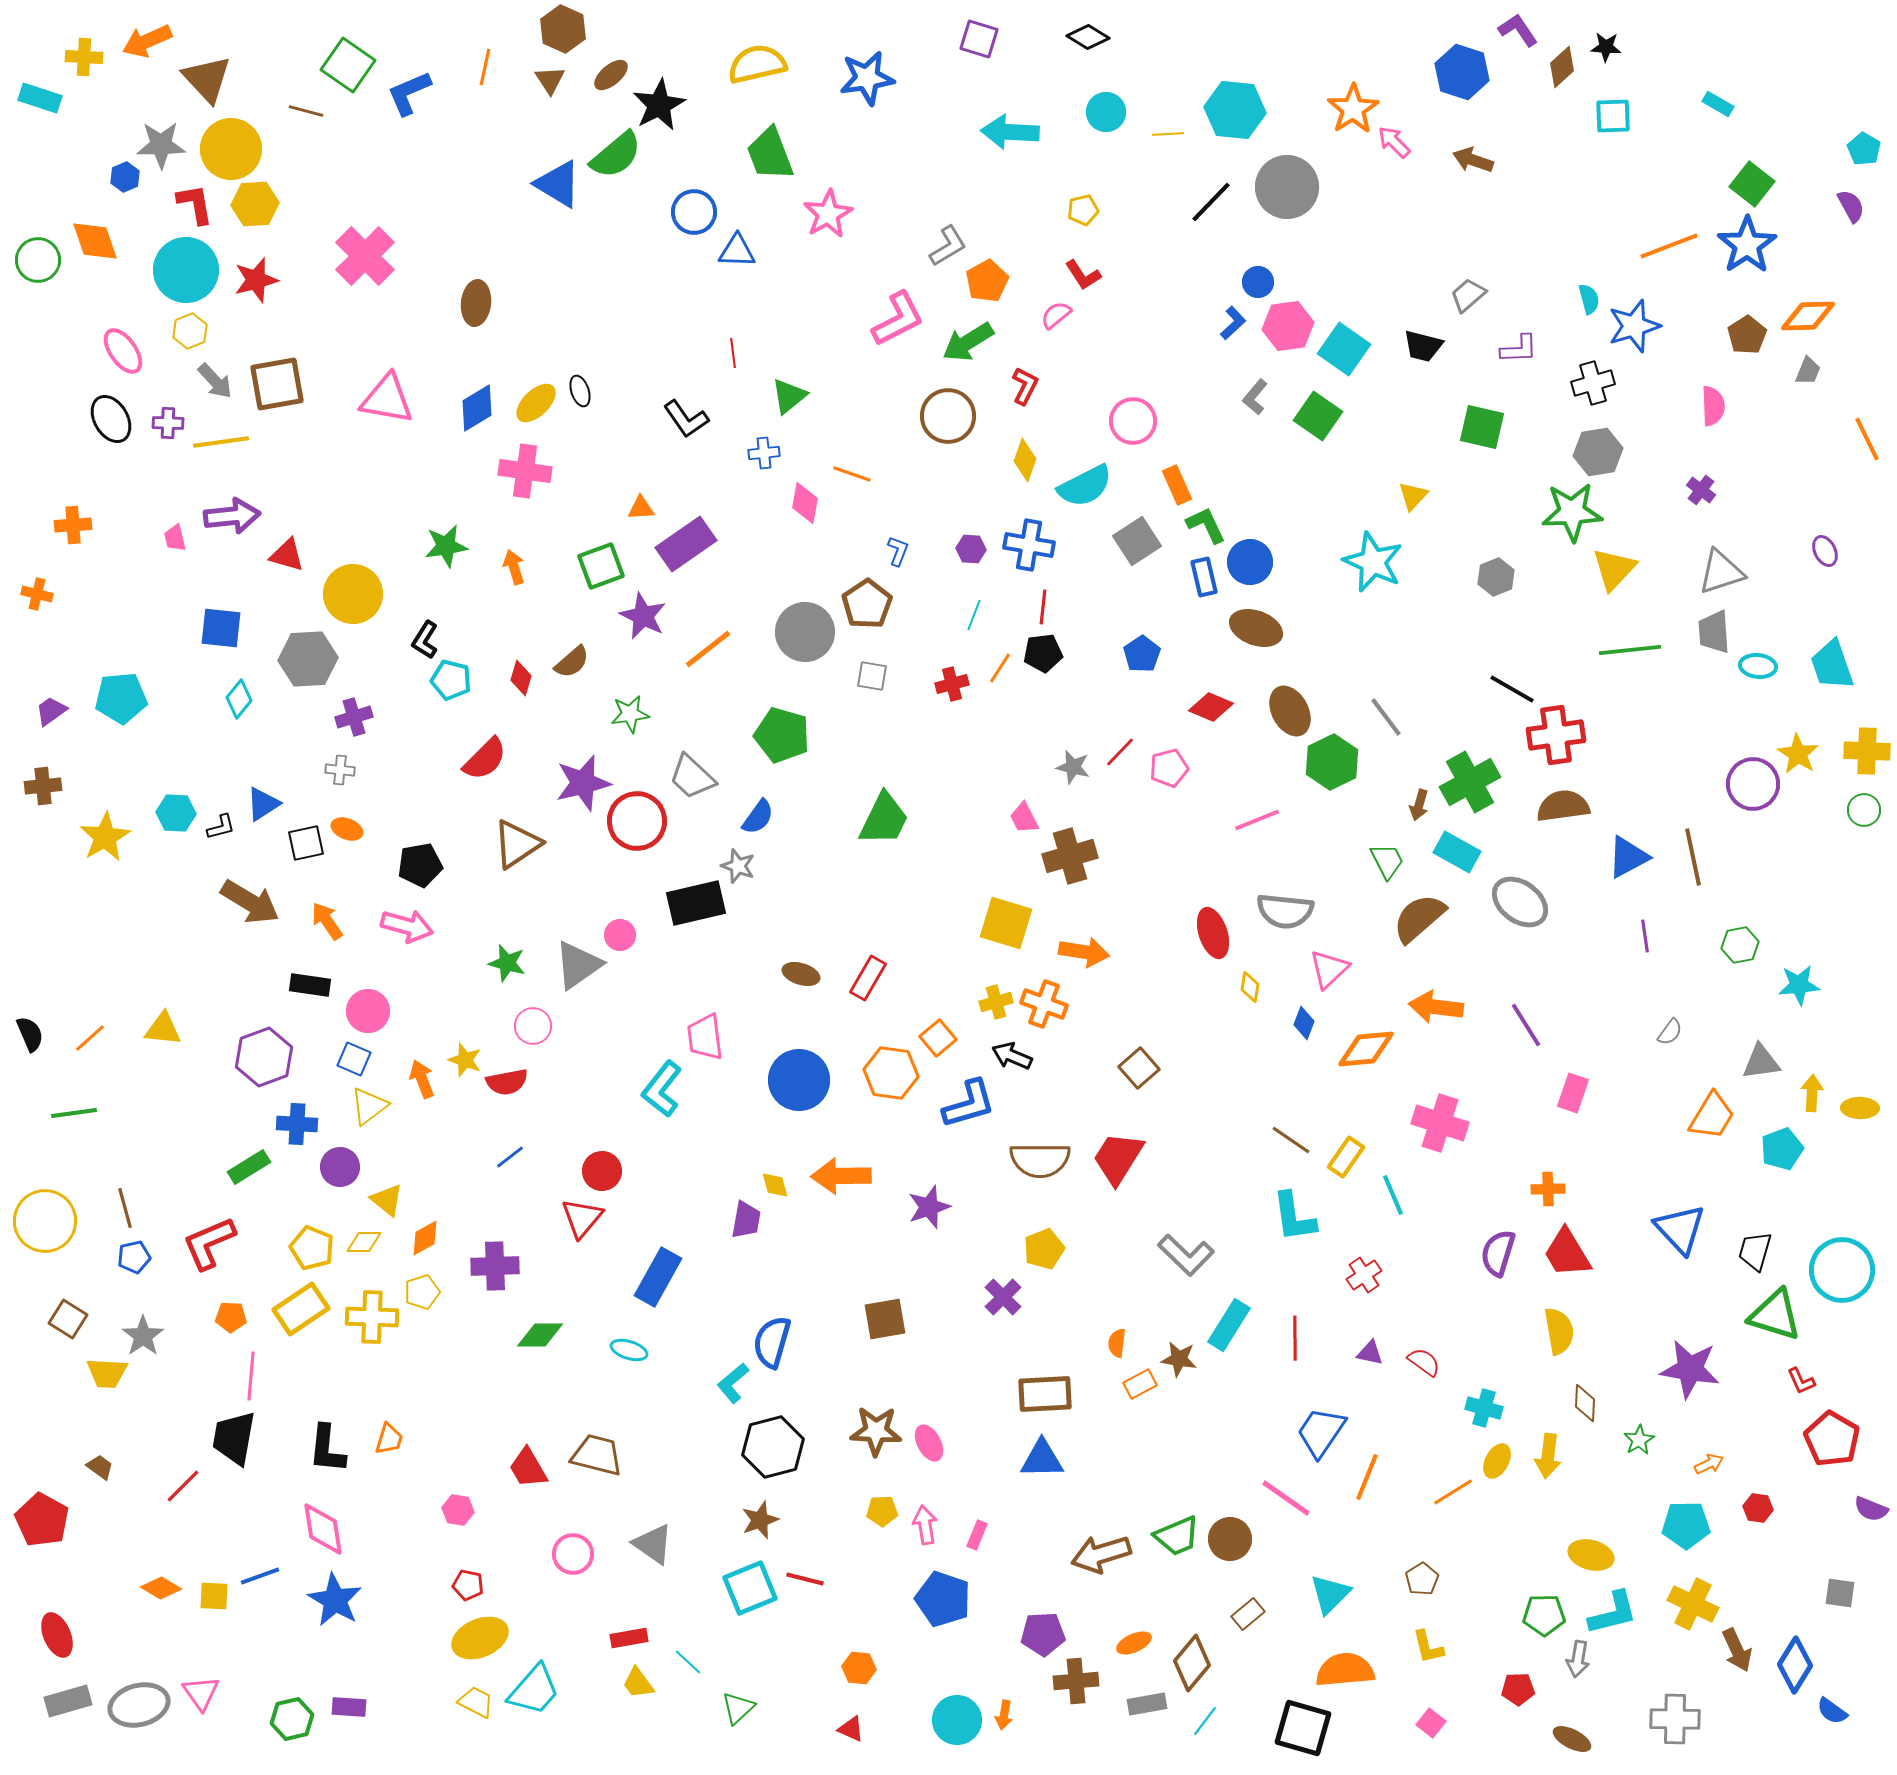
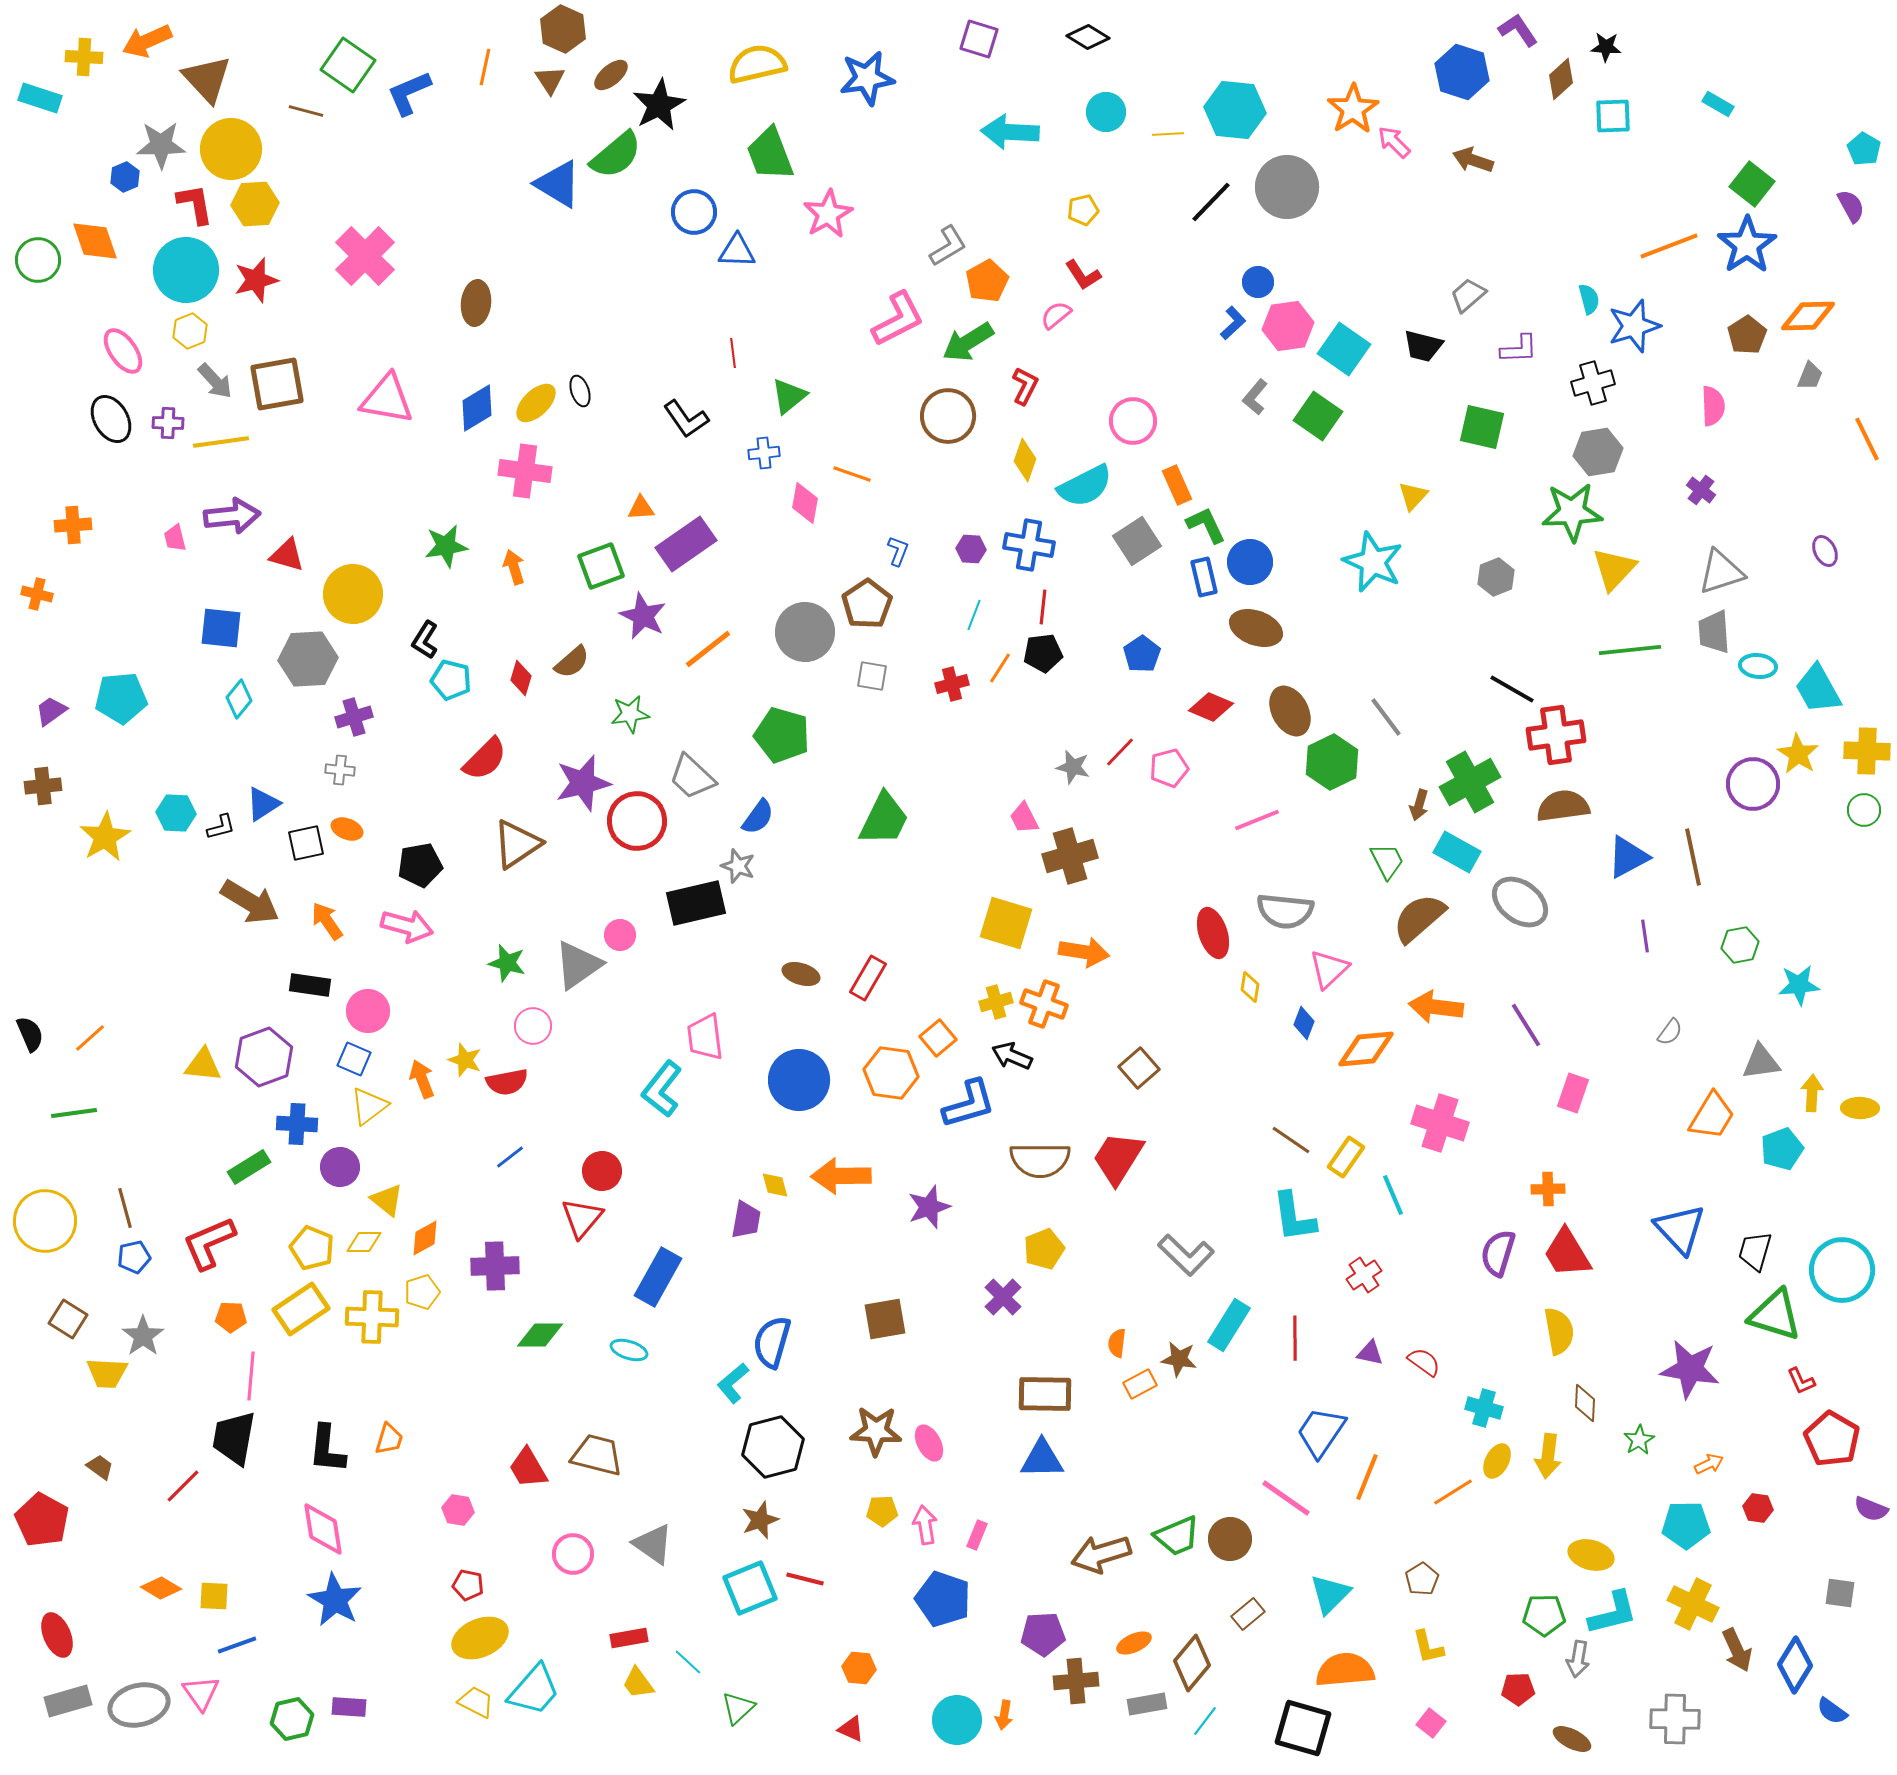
brown diamond at (1562, 67): moved 1 px left, 12 px down
gray trapezoid at (1808, 371): moved 2 px right, 5 px down
cyan trapezoid at (1832, 665): moved 14 px left, 24 px down; rotated 10 degrees counterclockwise
yellow triangle at (163, 1029): moved 40 px right, 36 px down
brown rectangle at (1045, 1394): rotated 4 degrees clockwise
blue line at (260, 1576): moved 23 px left, 69 px down
